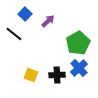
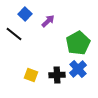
blue cross: moved 1 px left, 1 px down
